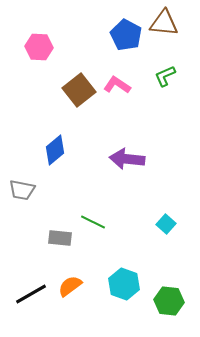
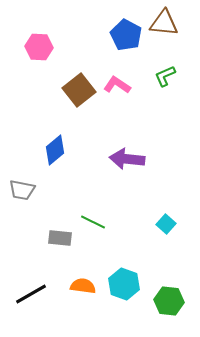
orange semicircle: moved 13 px right; rotated 45 degrees clockwise
